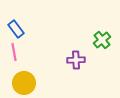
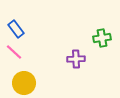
green cross: moved 2 px up; rotated 30 degrees clockwise
pink line: rotated 36 degrees counterclockwise
purple cross: moved 1 px up
